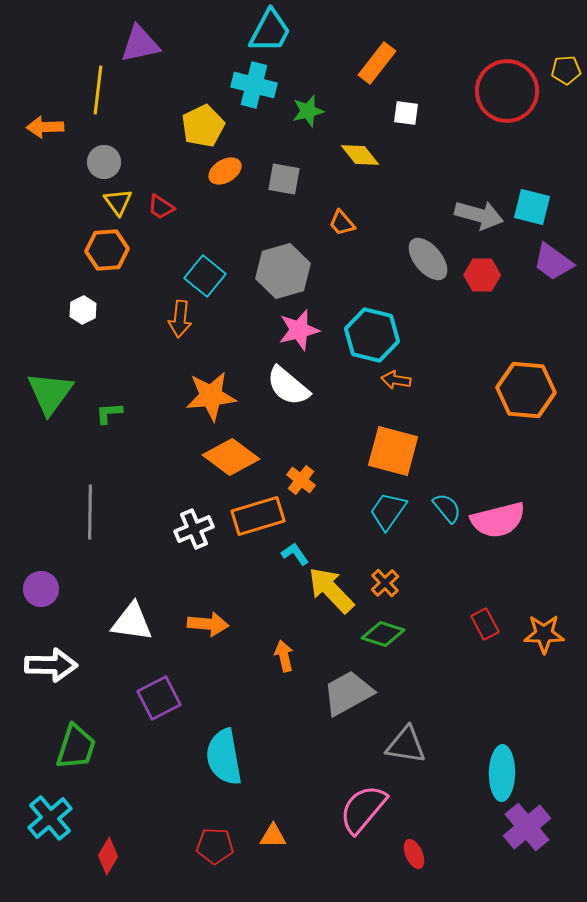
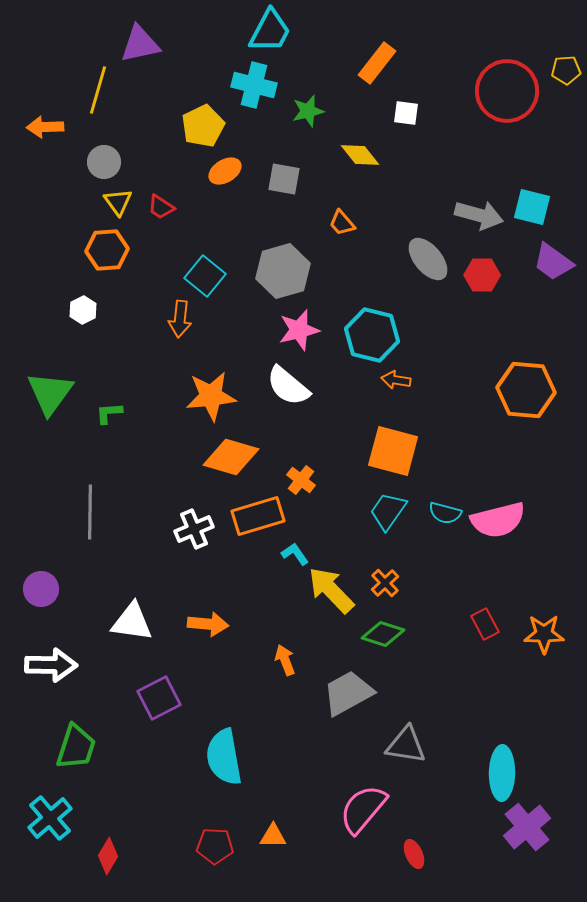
yellow line at (98, 90): rotated 9 degrees clockwise
orange diamond at (231, 457): rotated 20 degrees counterclockwise
cyan semicircle at (447, 508): moved 2 px left, 5 px down; rotated 144 degrees clockwise
orange arrow at (284, 656): moved 1 px right, 4 px down; rotated 8 degrees counterclockwise
